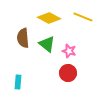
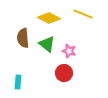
yellow line: moved 3 px up
red circle: moved 4 px left
